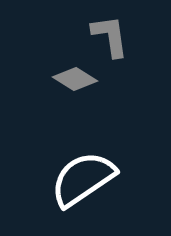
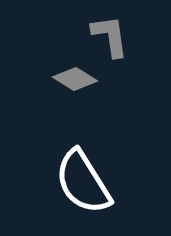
white semicircle: moved 3 px down; rotated 88 degrees counterclockwise
